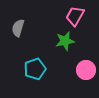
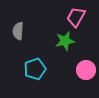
pink trapezoid: moved 1 px right, 1 px down
gray semicircle: moved 3 px down; rotated 12 degrees counterclockwise
